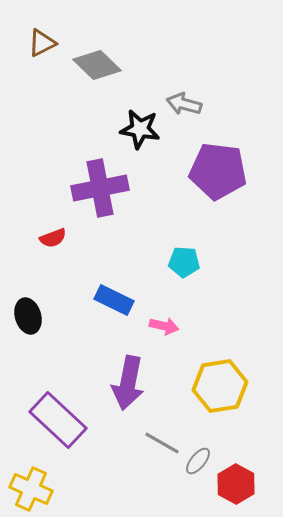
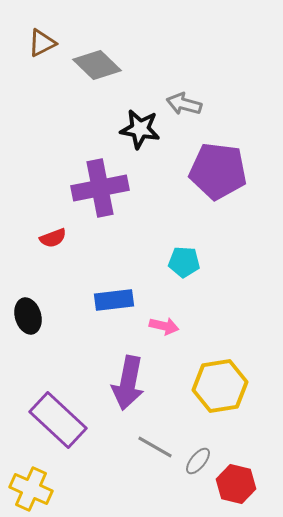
blue rectangle: rotated 33 degrees counterclockwise
gray line: moved 7 px left, 4 px down
red hexagon: rotated 15 degrees counterclockwise
